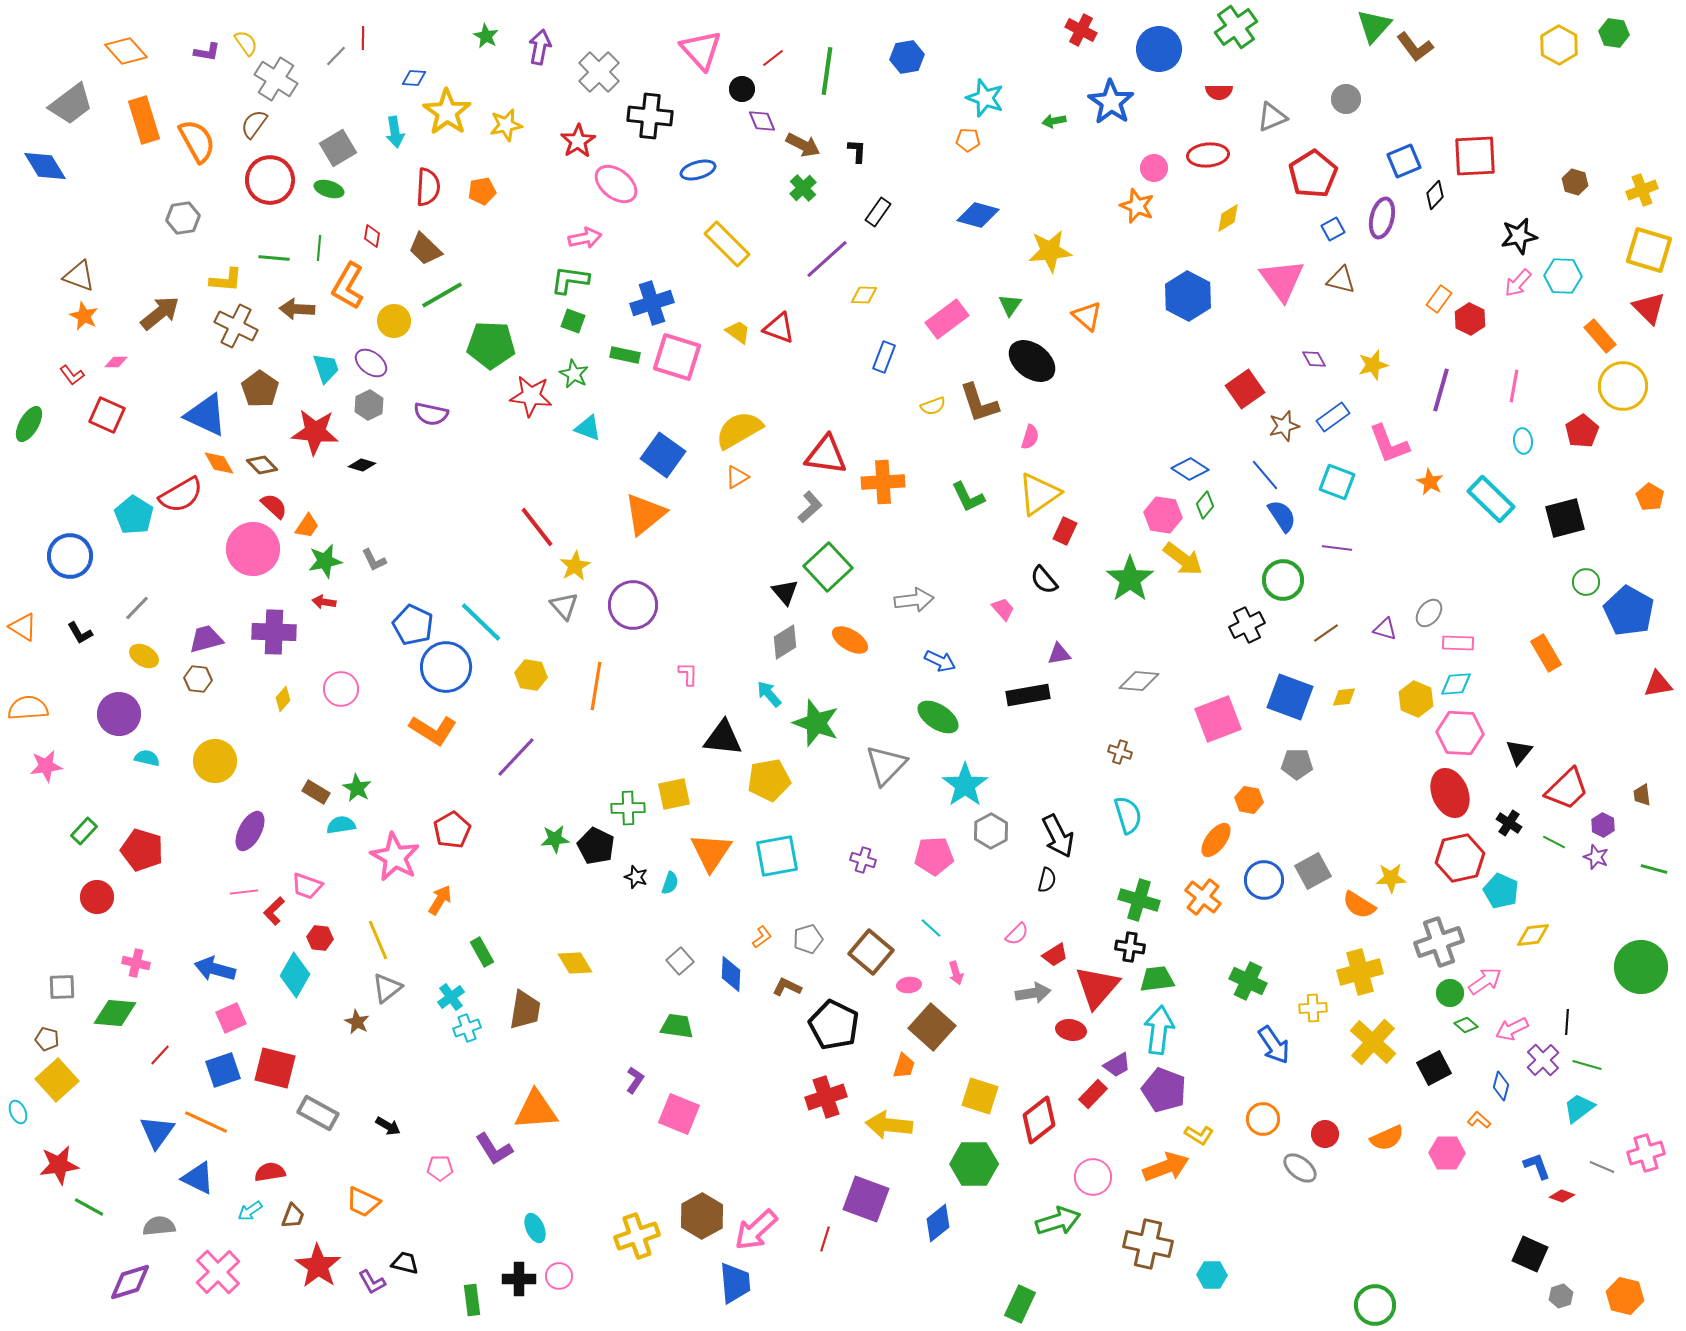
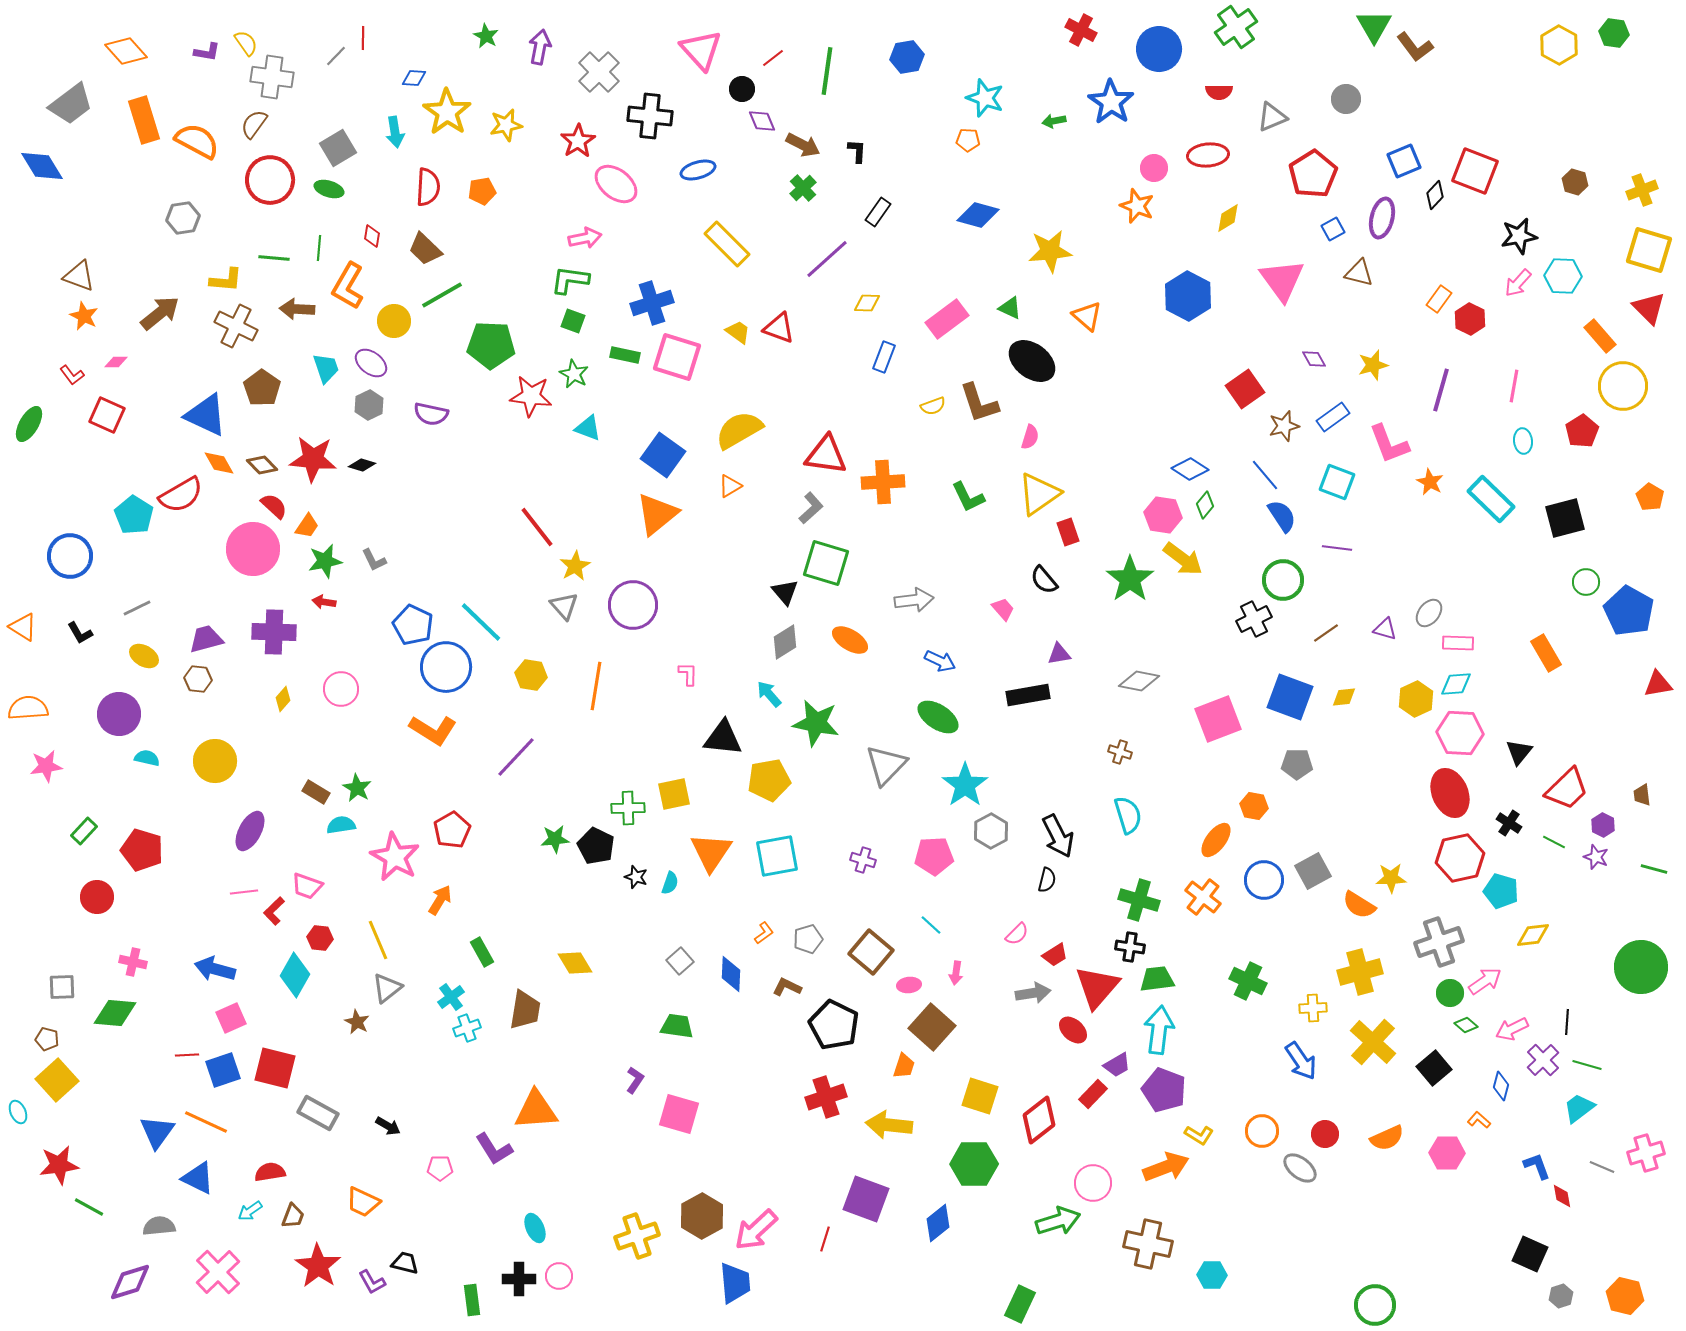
green triangle at (1374, 26): rotated 12 degrees counterclockwise
gray cross at (276, 79): moved 4 px left, 2 px up; rotated 24 degrees counterclockwise
orange semicircle at (197, 141): rotated 33 degrees counterclockwise
red square at (1475, 156): moved 15 px down; rotated 24 degrees clockwise
blue diamond at (45, 166): moved 3 px left
brown triangle at (1341, 280): moved 18 px right, 7 px up
yellow diamond at (864, 295): moved 3 px right, 8 px down
green triangle at (1010, 305): moved 3 px down; rotated 40 degrees counterclockwise
brown pentagon at (260, 389): moved 2 px right, 1 px up
red star at (315, 432): moved 2 px left, 27 px down
orange triangle at (737, 477): moved 7 px left, 9 px down
gray L-shape at (810, 507): moved 1 px right, 1 px down
orange triangle at (645, 514): moved 12 px right
red rectangle at (1065, 531): moved 3 px right, 1 px down; rotated 44 degrees counterclockwise
green square at (828, 567): moved 2 px left, 4 px up; rotated 30 degrees counterclockwise
gray line at (137, 608): rotated 20 degrees clockwise
black cross at (1247, 625): moved 7 px right, 6 px up
gray diamond at (1139, 681): rotated 6 degrees clockwise
yellow hexagon at (1416, 699): rotated 12 degrees clockwise
green star at (816, 723): rotated 9 degrees counterclockwise
orange hexagon at (1249, 800): moved 5 px right, 6 px down
cyan pentagon at (1501, 891): rotated 8 degrees counterclockwise
cyan line at (931, 928): moved 3 px up
orange L-shape at (762, 937): moved 2 px right, 4 px up
pink cross at (136, 963): moved 3 px left, 1 px up
pink arrow at (956, 973): rotated 25 degrees clockwise
red ellipse at (1071, 1030): moved 2 px right; rotated 32 degrees clockwise
blue arrow at (1274, 1045): moved 27 px right, 16 px down
red line at (160, 1055): moved 27 px right; rotated 45 degrees clockwise
black square at (1434, 1068): rotated 12 degrees counterclockwise
pink square at (679, 1114): rotated 6 degrees counterclockwise
orange circle at (1263, 1119): moved 1 px left, 12 px down
pink circle at (1093, 1177): moved 6 px down
red diamond at (1562, 1196): rotated 60 degrees clockwise
